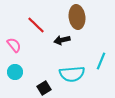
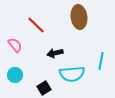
brown ellipse: moved 2 px right
black arrow: moved 7 px left, 13 px down
pink semicircle: moved 1 px right
cyan line: rotated 12 degrees counterclockwise
cyan circle: moved 3 px down
